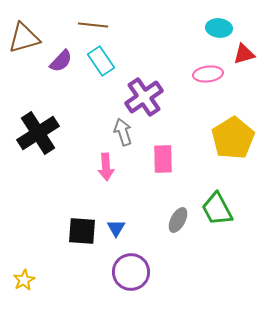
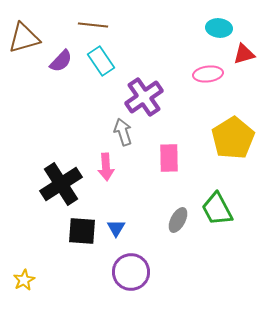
black cross: moved 23 px right, 51 px down
pink rectangle: moved 6 px right, 1 px up
